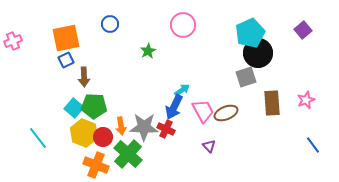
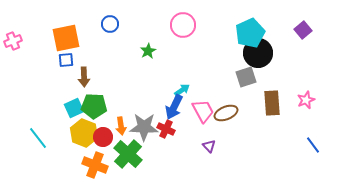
blue square: rotated 21 degrees clockwise
cyan square: rotated 24 degrees clockwise
orange cross: moved 1 px left
